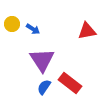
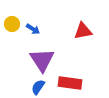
red triangle: moved 4 px left
red rectangle: rotated 30 degrees counterclockwise
blue semicircle: moved 6 px left
